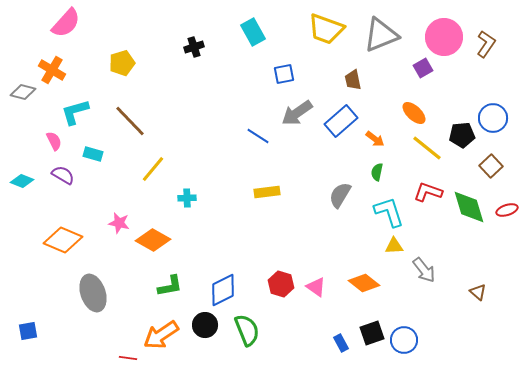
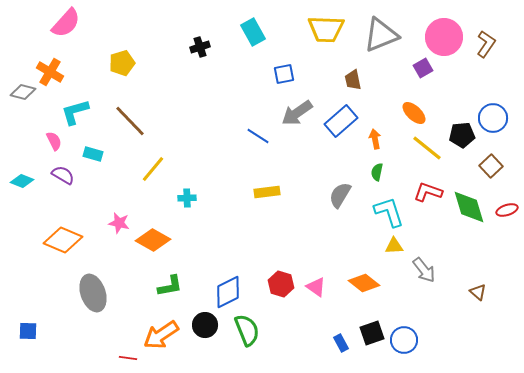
yellow trapezoid at (326, 29): rotated 18 degrees counterclockwise
black cross at (194, 47): moved 6 px right
orange cross at (52, 70): moved 2 px left, 2 px down
orange arrow at (375, 139): rotated 138 degrees counterclockwise
blue diamond at (223, 290): moved 5 px right, 2 px down
blue square at (28, 331): rotated 12 degrees clockwise
